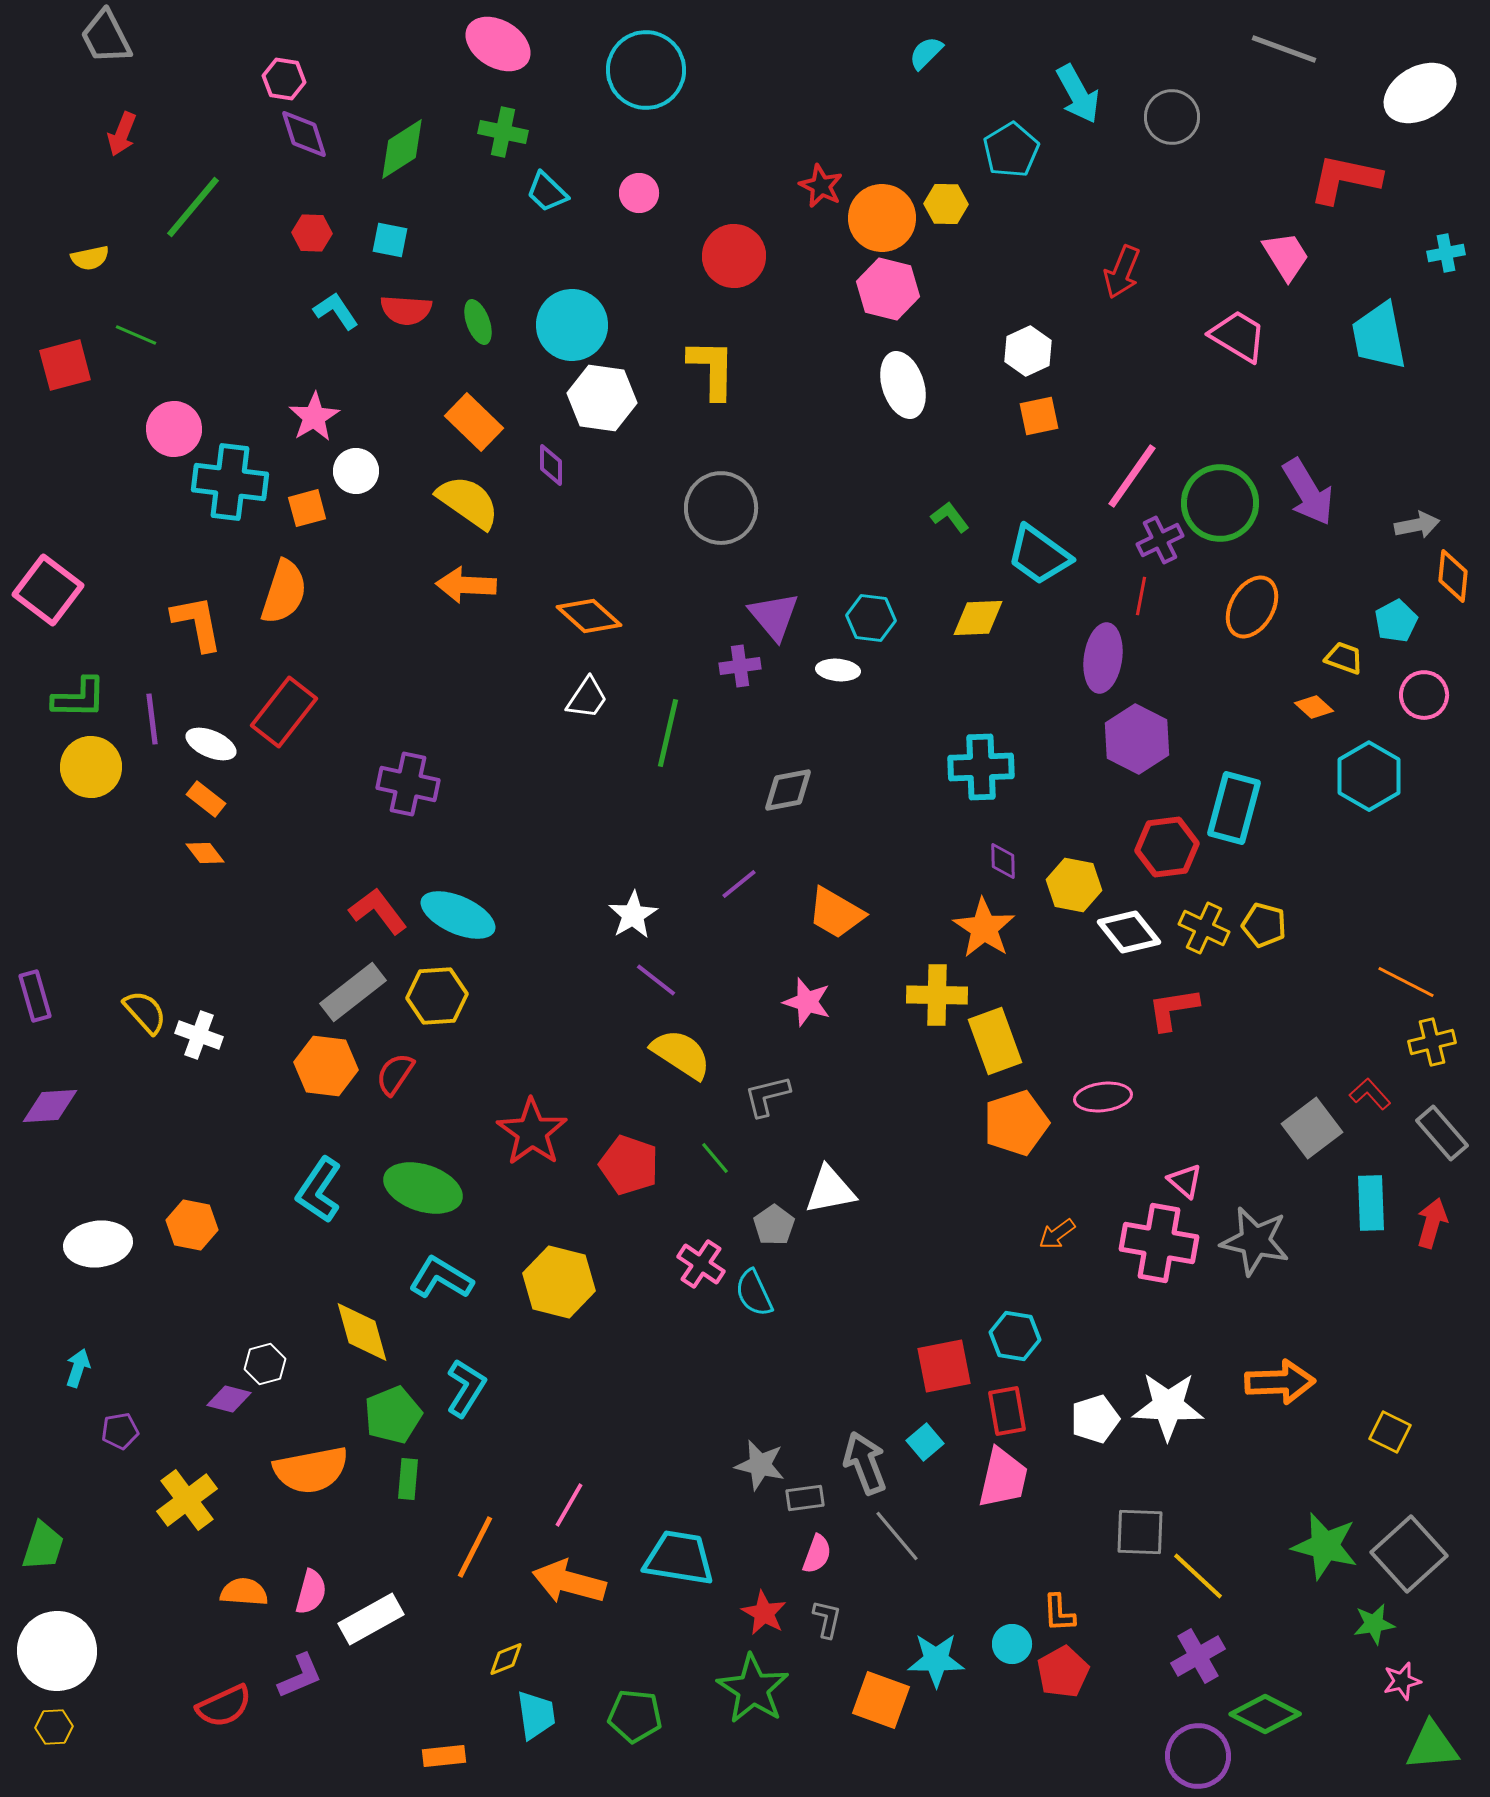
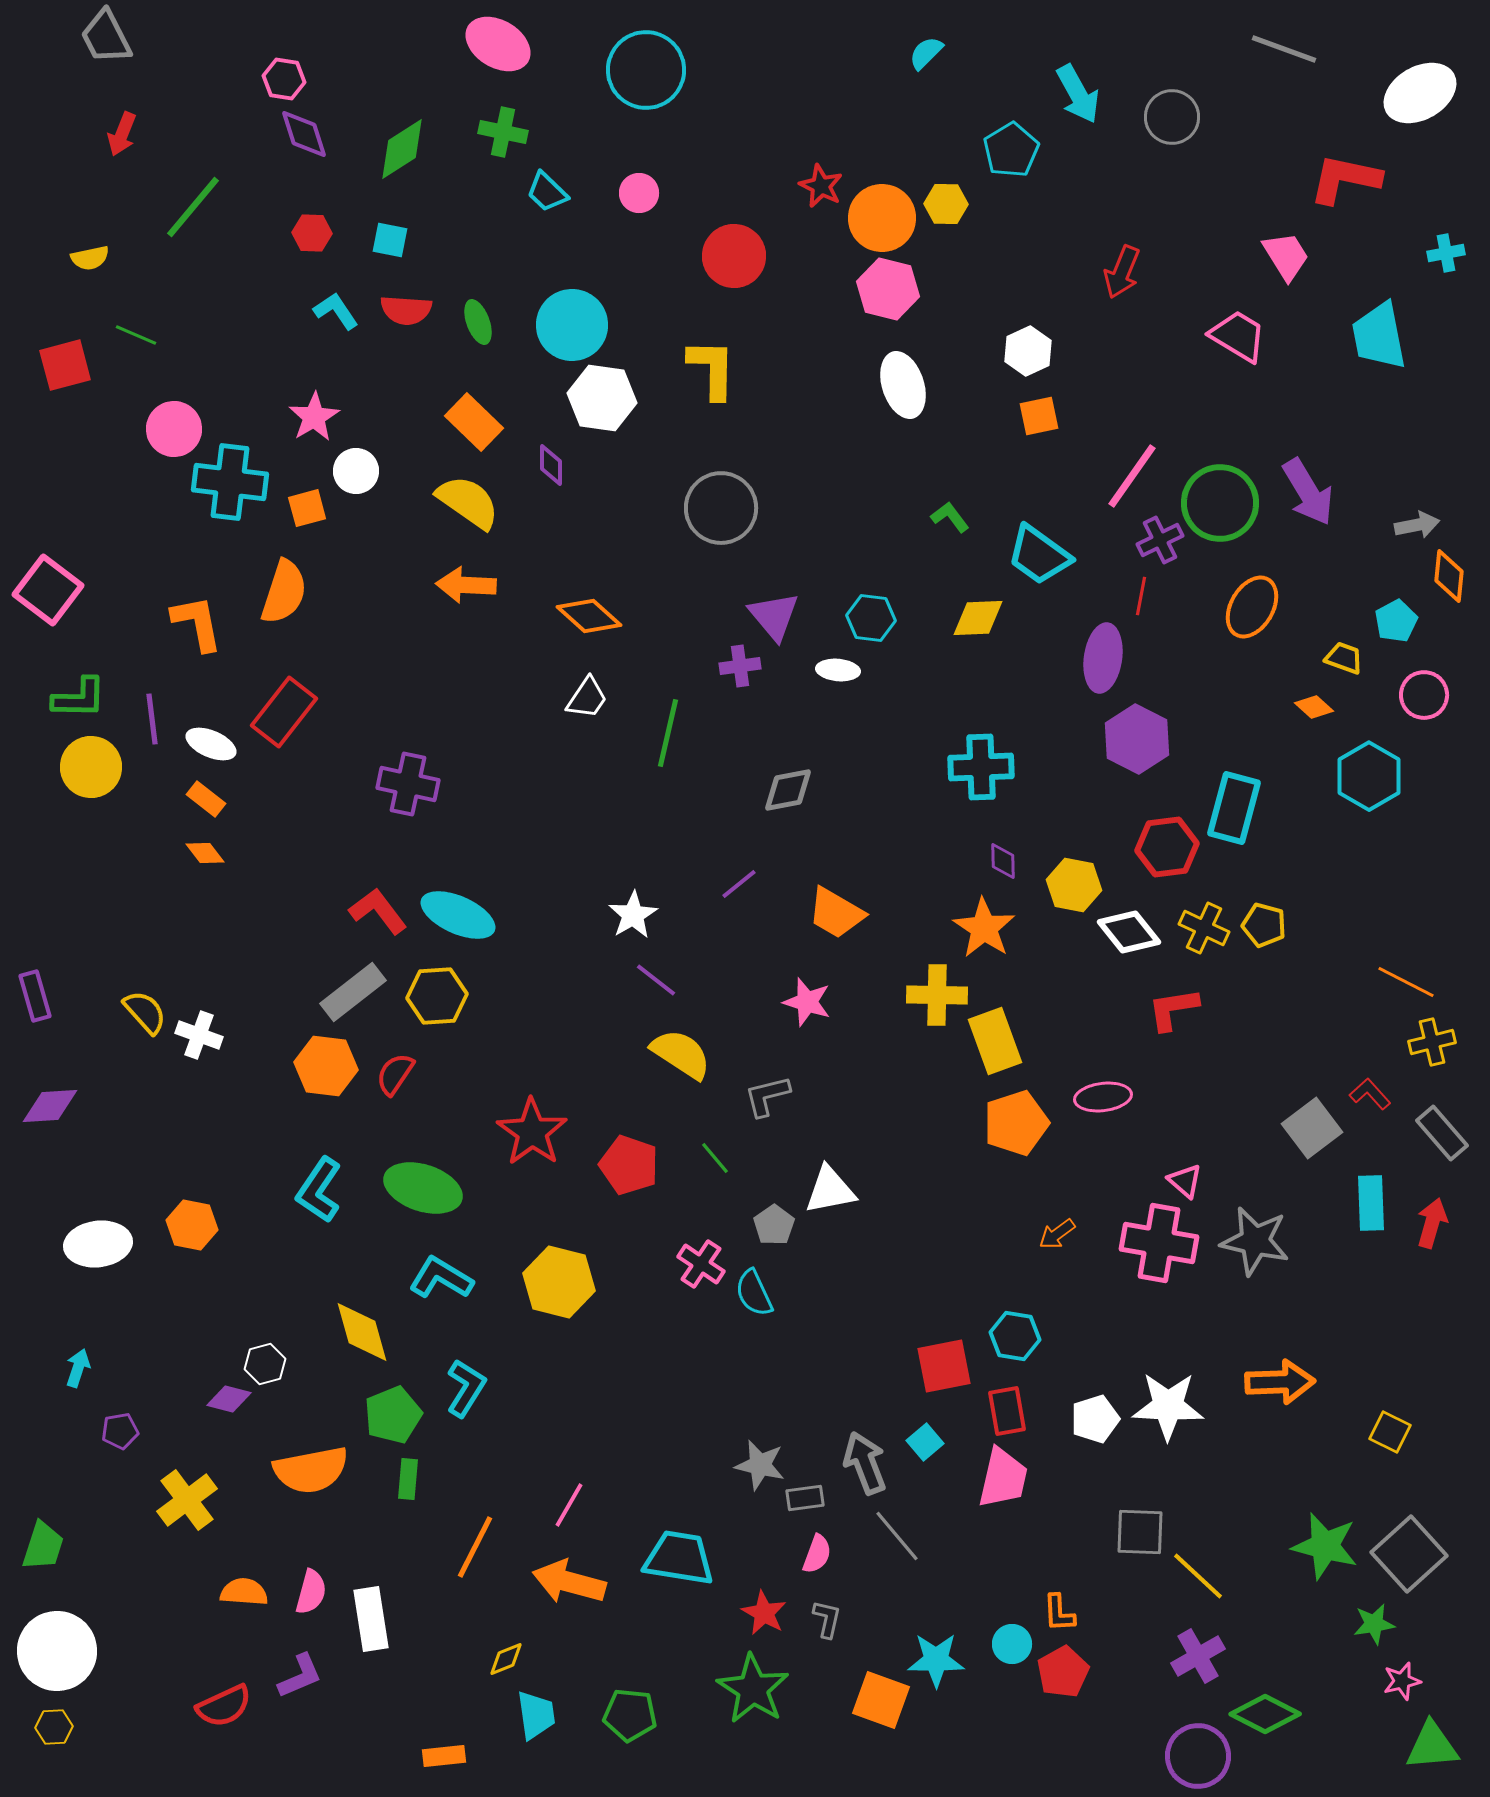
orange diamond at (1453, 576): moved 4 px left
white rectangle at (371, 1619): rotated 70 degrees counterclockwise
green pentagon at (635, 1716): moved 5 px left, 1 px up
